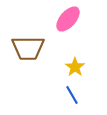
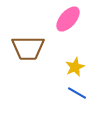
yellow star: rotated 12 degrees clockwise
blue line: moved 5 px right, 2 px up; rotated 30 degrees counterclockwise
